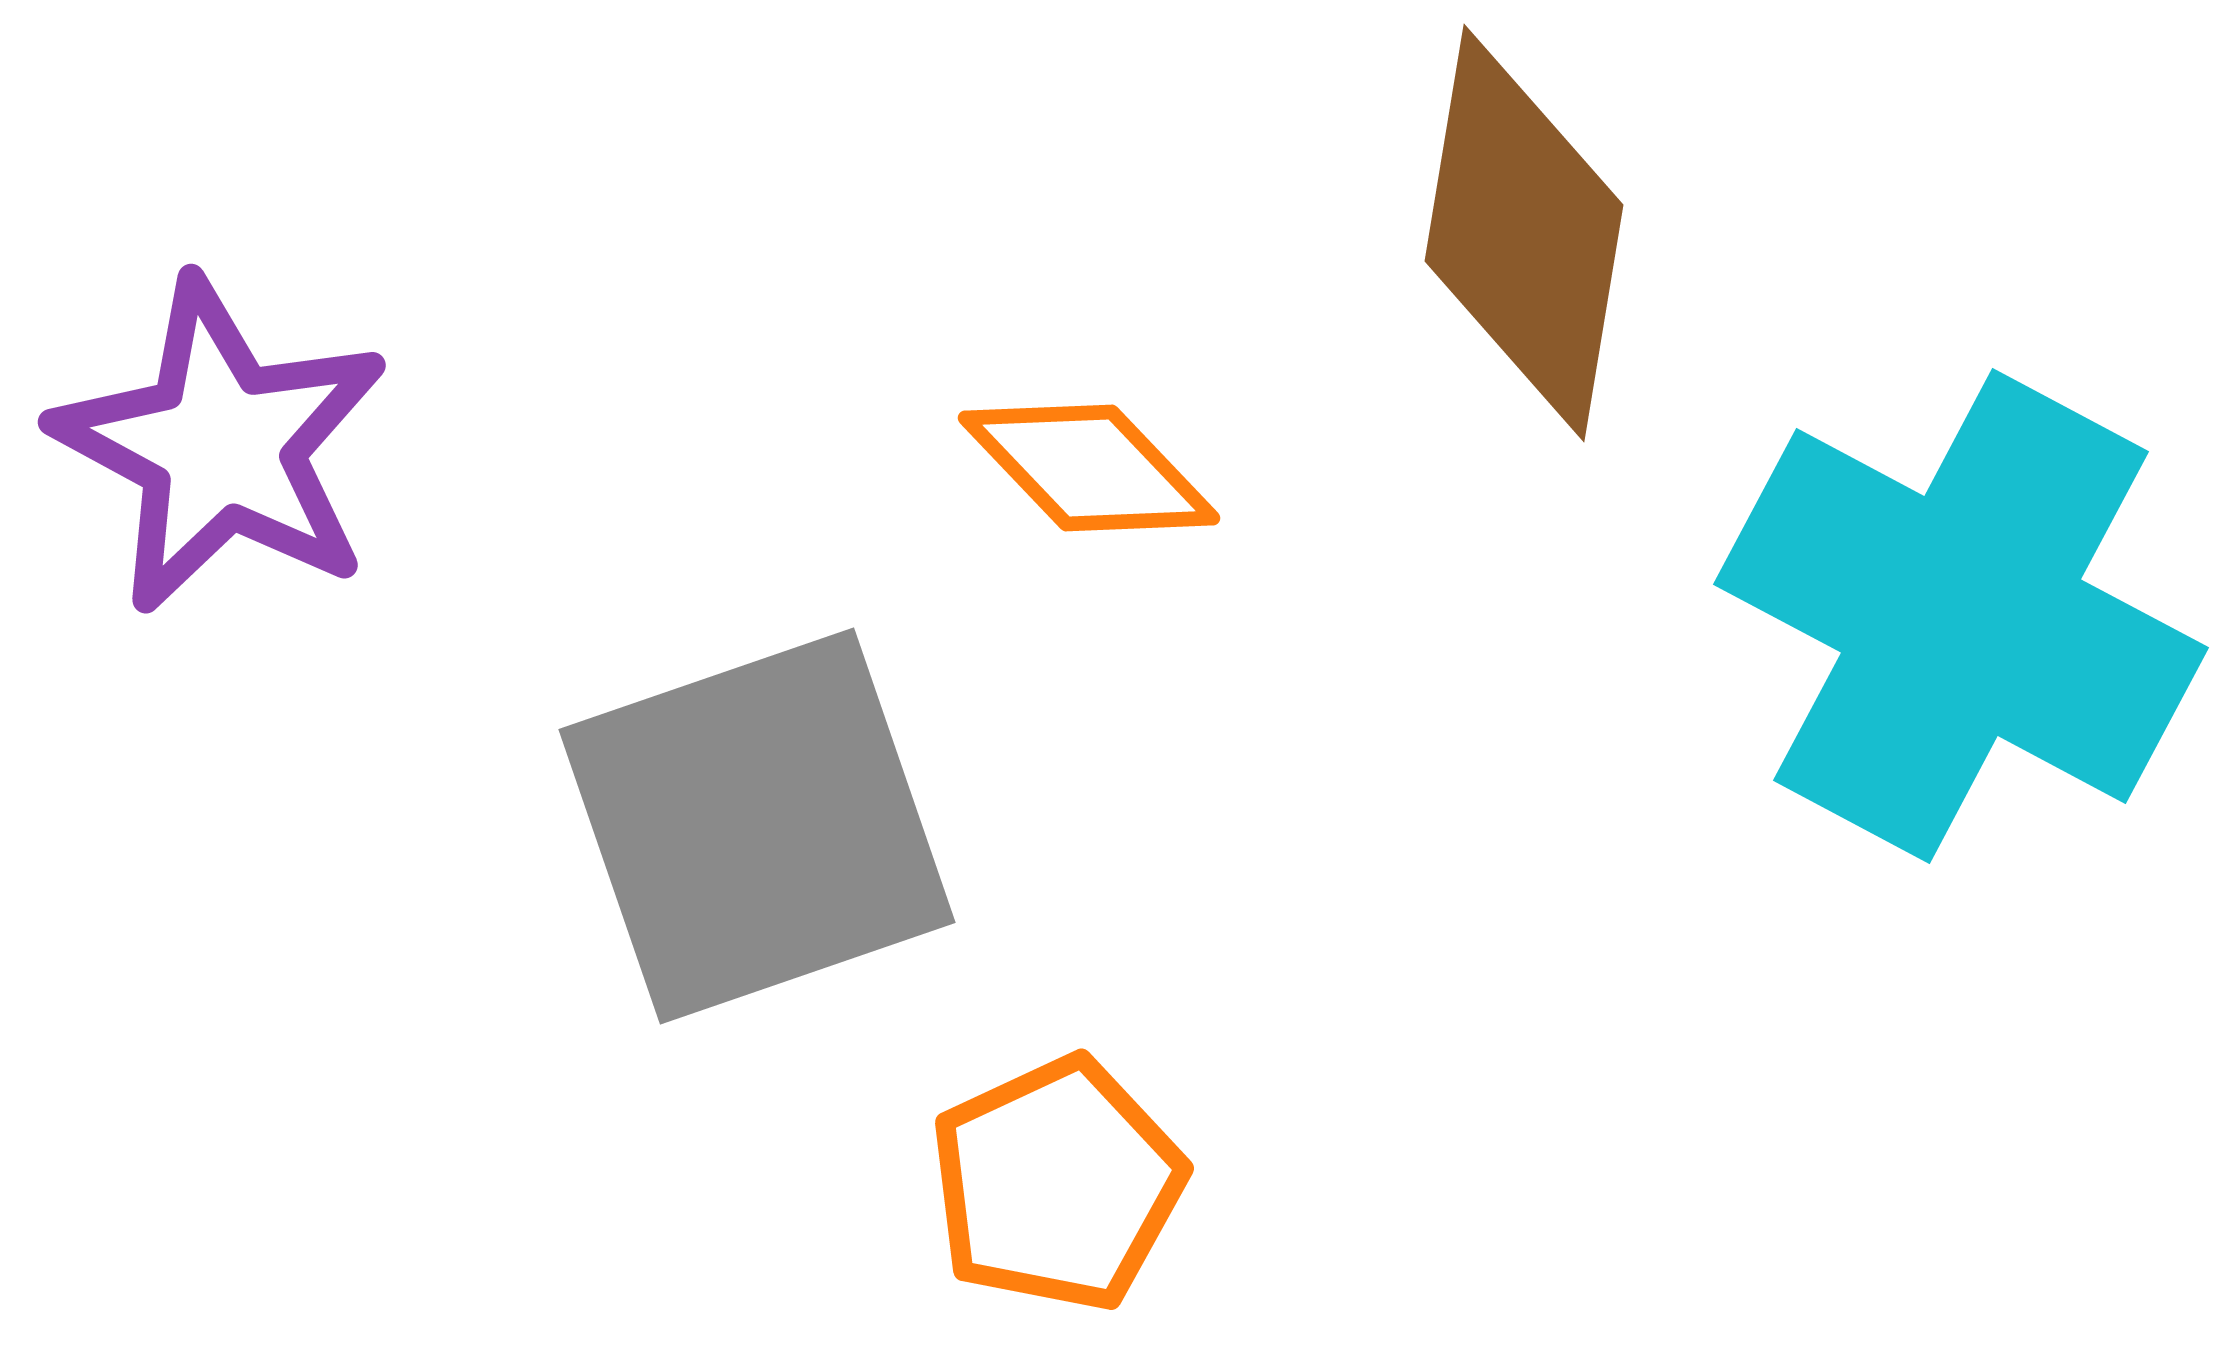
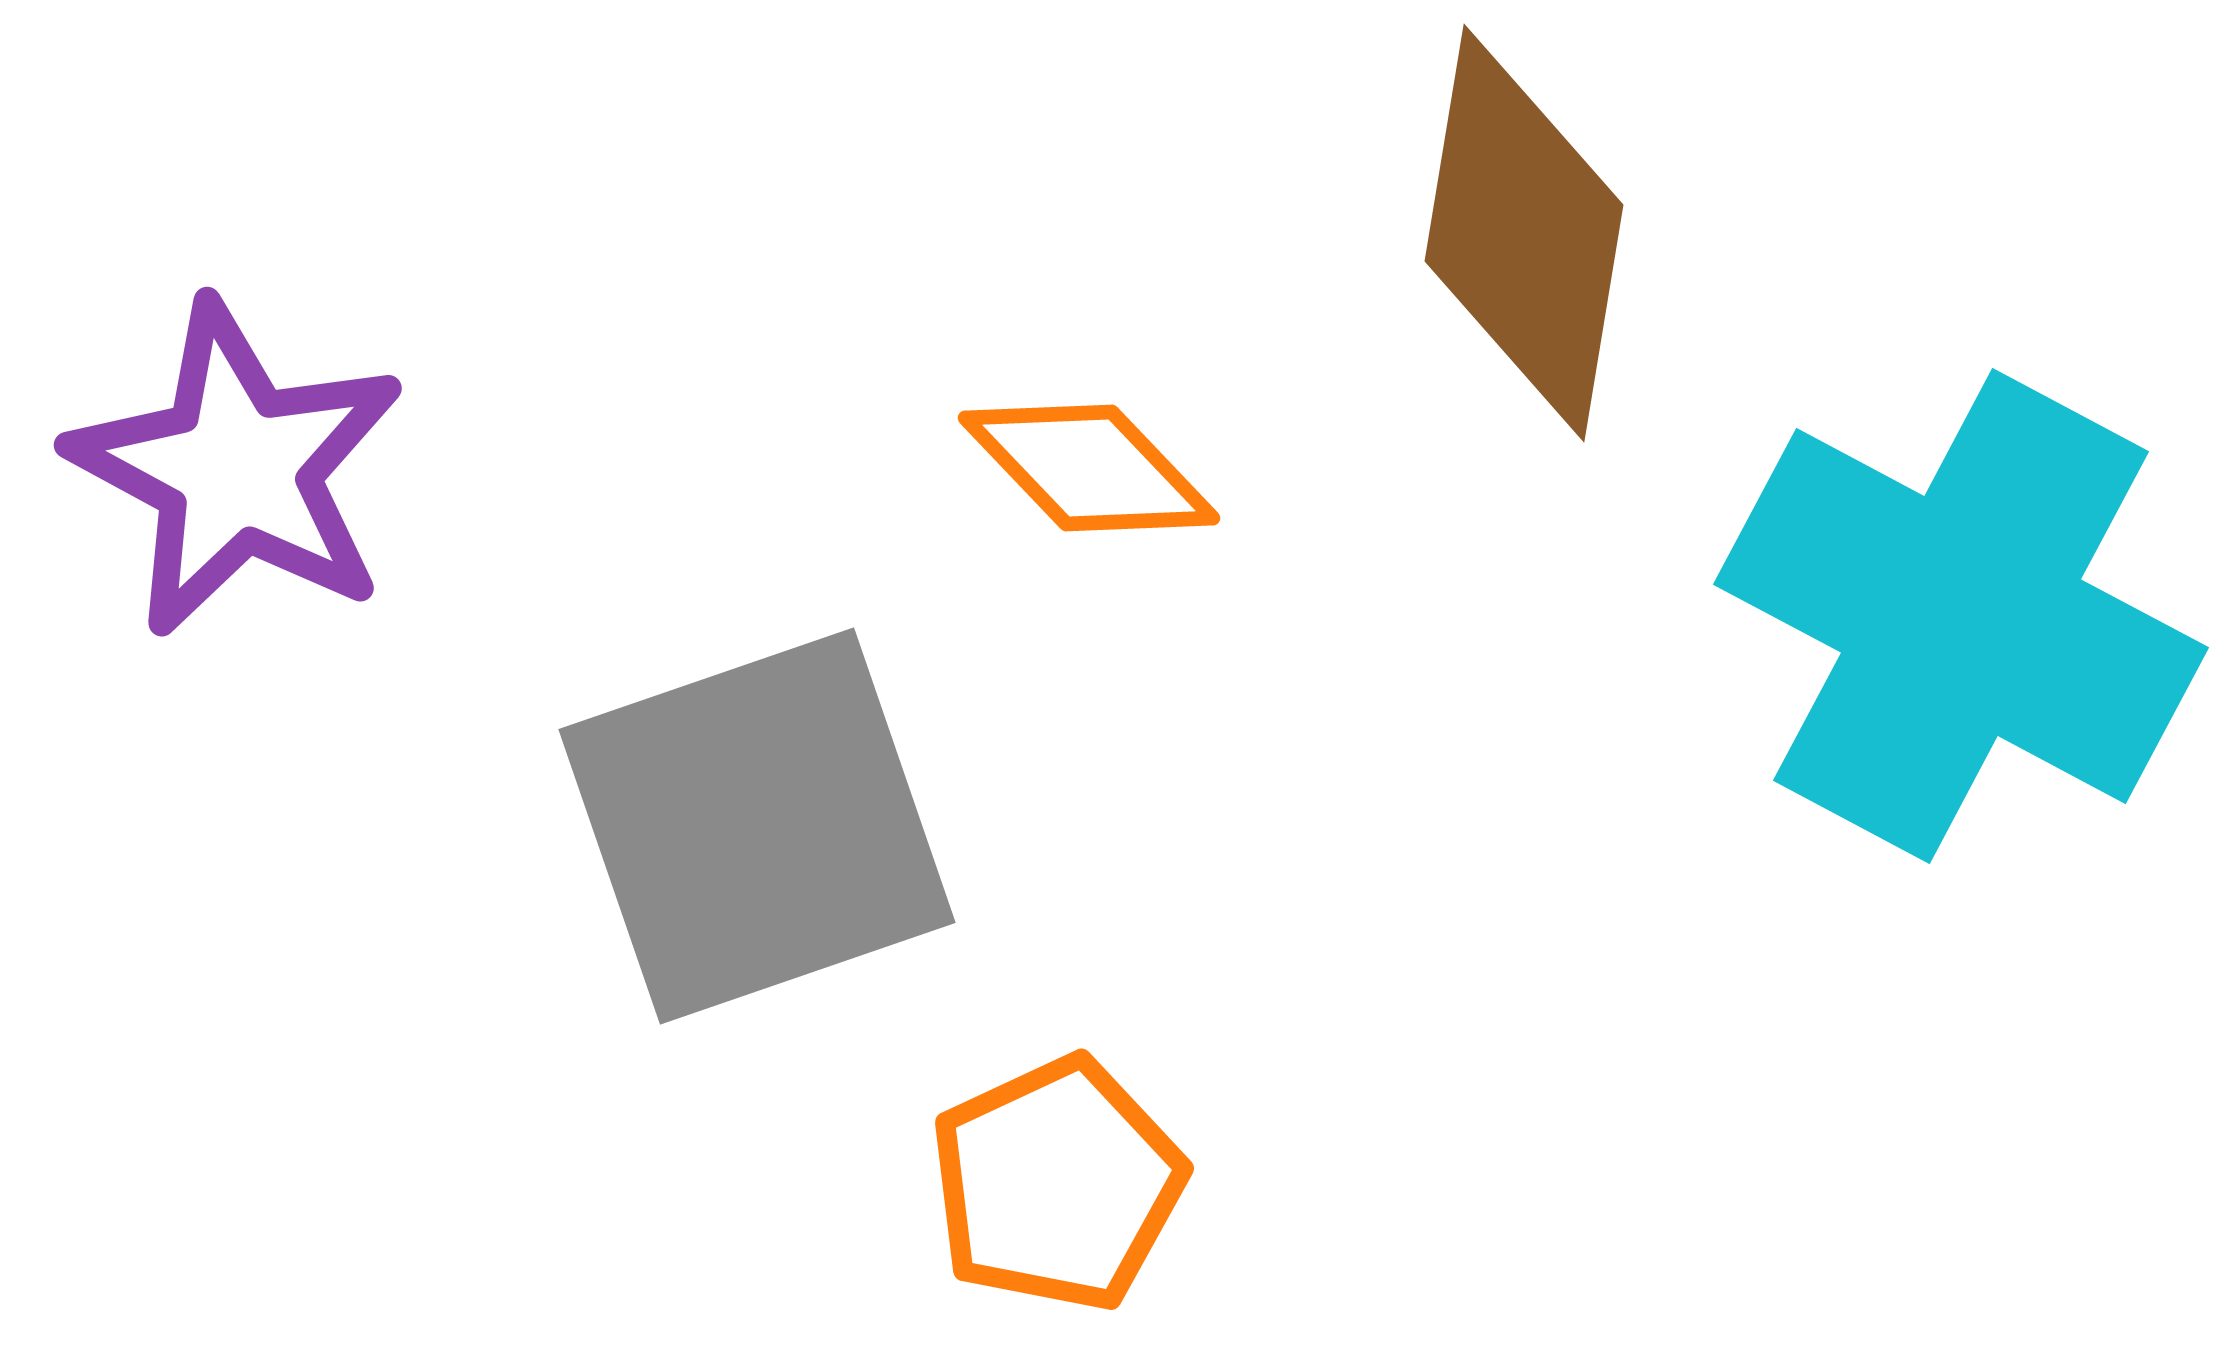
purple star: moved 16 px right, 23 px down
